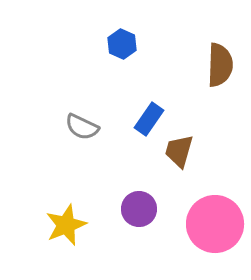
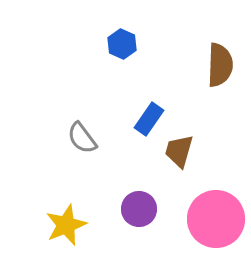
gray semicircle: moved 11 px down; rotated 28 degrees clockwise
pink circle: moved 1 px right, 5 px up
